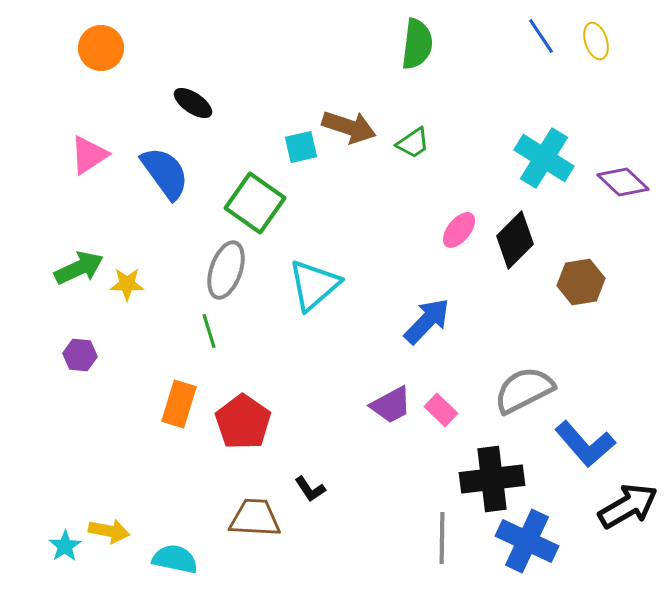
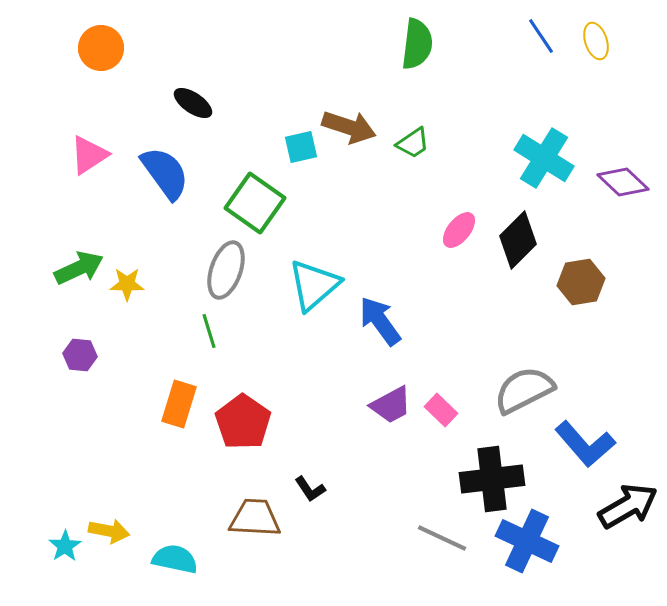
black diamond: moved 3 px right
blue arrow: moved 47 px left; rotated 80 degrees counterclockwise
gray line: rotated 66 degrees counterclockwise
